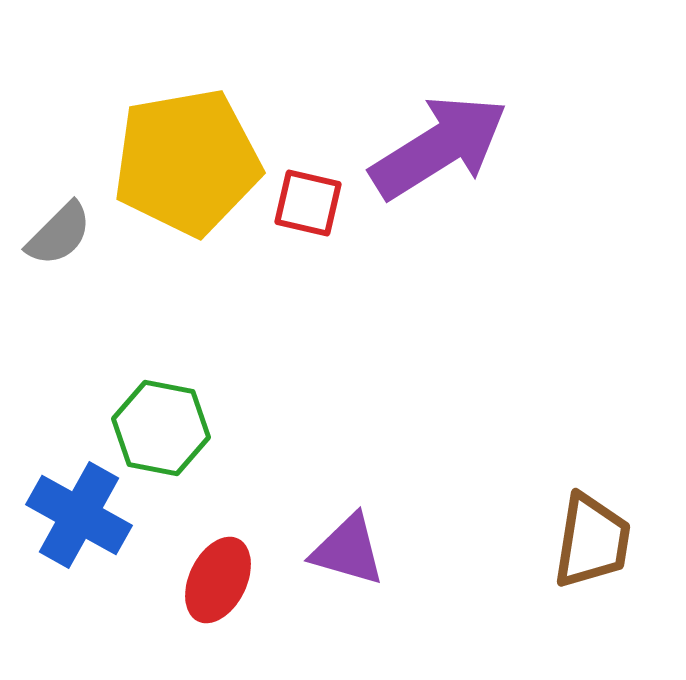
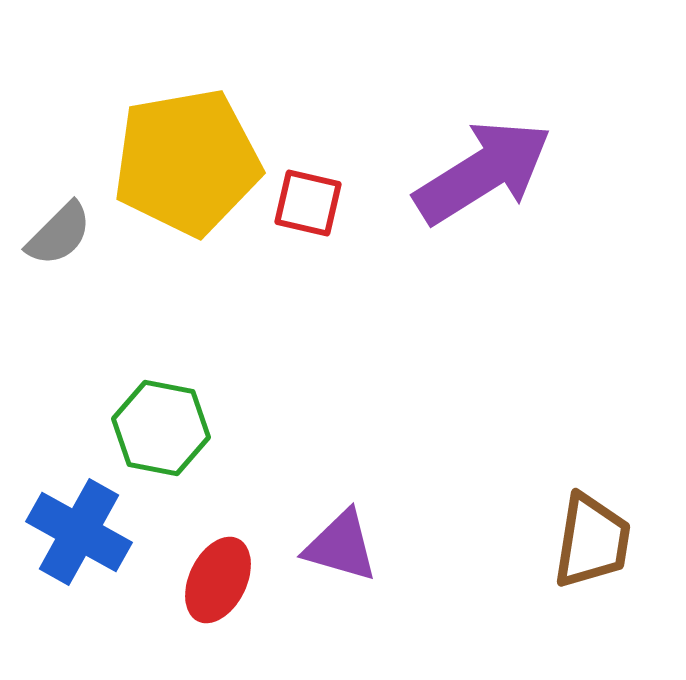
purple arrow: moved 44 px right, 25 px down
blue cross: moved 17 px down
purple triangle: moved 7 px left, 4 px up
